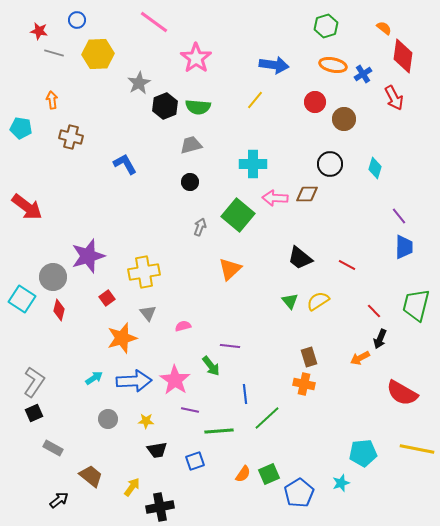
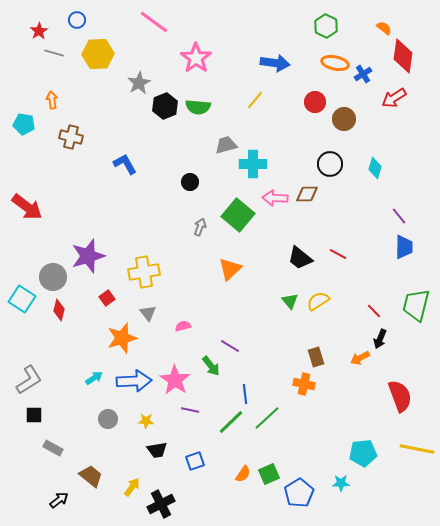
green hexagon at (326, 26): rotated 15 degrees counterclockwise
red star at (39, 31): rotated 30 degrees clockwise
blue arrow at (274, 65): moved 1 px right, 2 px up
orange ellipse at (333, 65): moved 2 px right, 2 px up
red arrow at (394, 98): rotated 85 degrees clockwise
cyan pentagon at (21, 128): moved 3 px right, 4 px up
gray trapezoid at (191, 145): moved 35 px right
red line at (347, 265): moved 9 px left, 11 px up
purple line at (230, 346): rotated 24 degrees clockwise
brown rectangle at (309, 357): moved 7 px right
gray L-shape at (34, 382): moved 5 px left, 2 px up; rotated 24 degrees clockwise
red semicircle at (402, 393): moved 2 px left, 3 px down; rotated 140 degrees counterclockwise
black square at (34, 413): moved 2 px down; rotated 24 degrees clockwise
green line at (219, 431): moved 12 px right, 9 px up; rotated 40 degrees counterclockwise
cyan star at (341, 483): rotated 18 degrees clockwise
black cross at (160, 507): moved 1 px right, 3 px up; rotated 16 degrees counterclockwise
